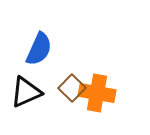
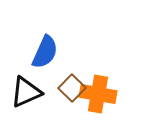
blue semicircle: moved 6 px right, 3 px down
orange cross: moved 1 px right, 1 px down
